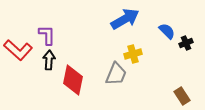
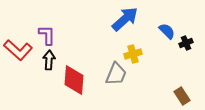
blue arrow: rotated 12 degrees counterclockwise
red diamond: moved 1 px right; rotated 8 degrees counterclockwise
